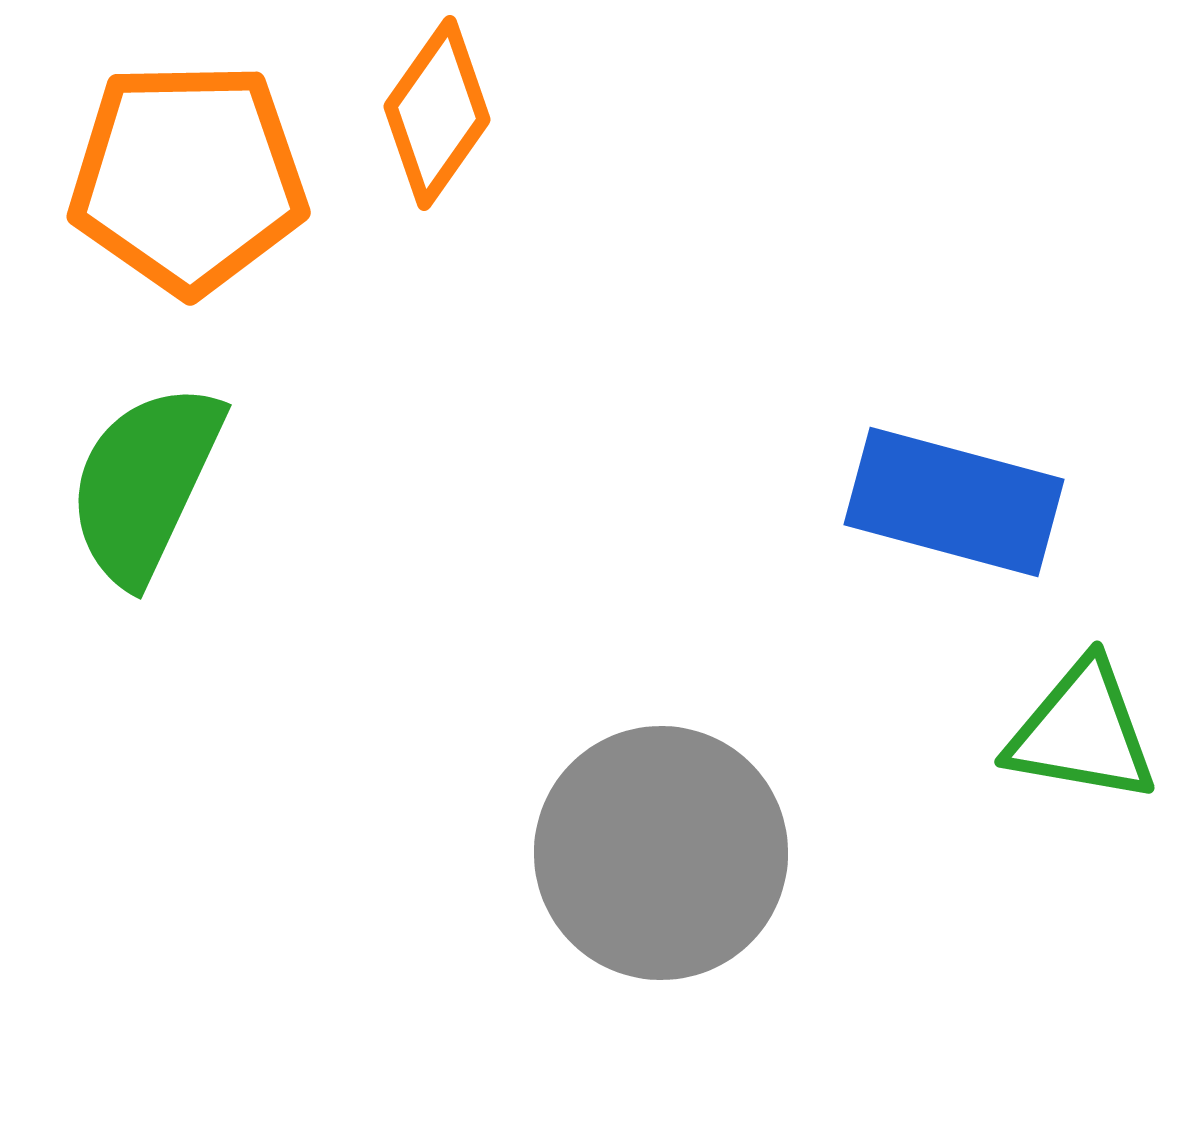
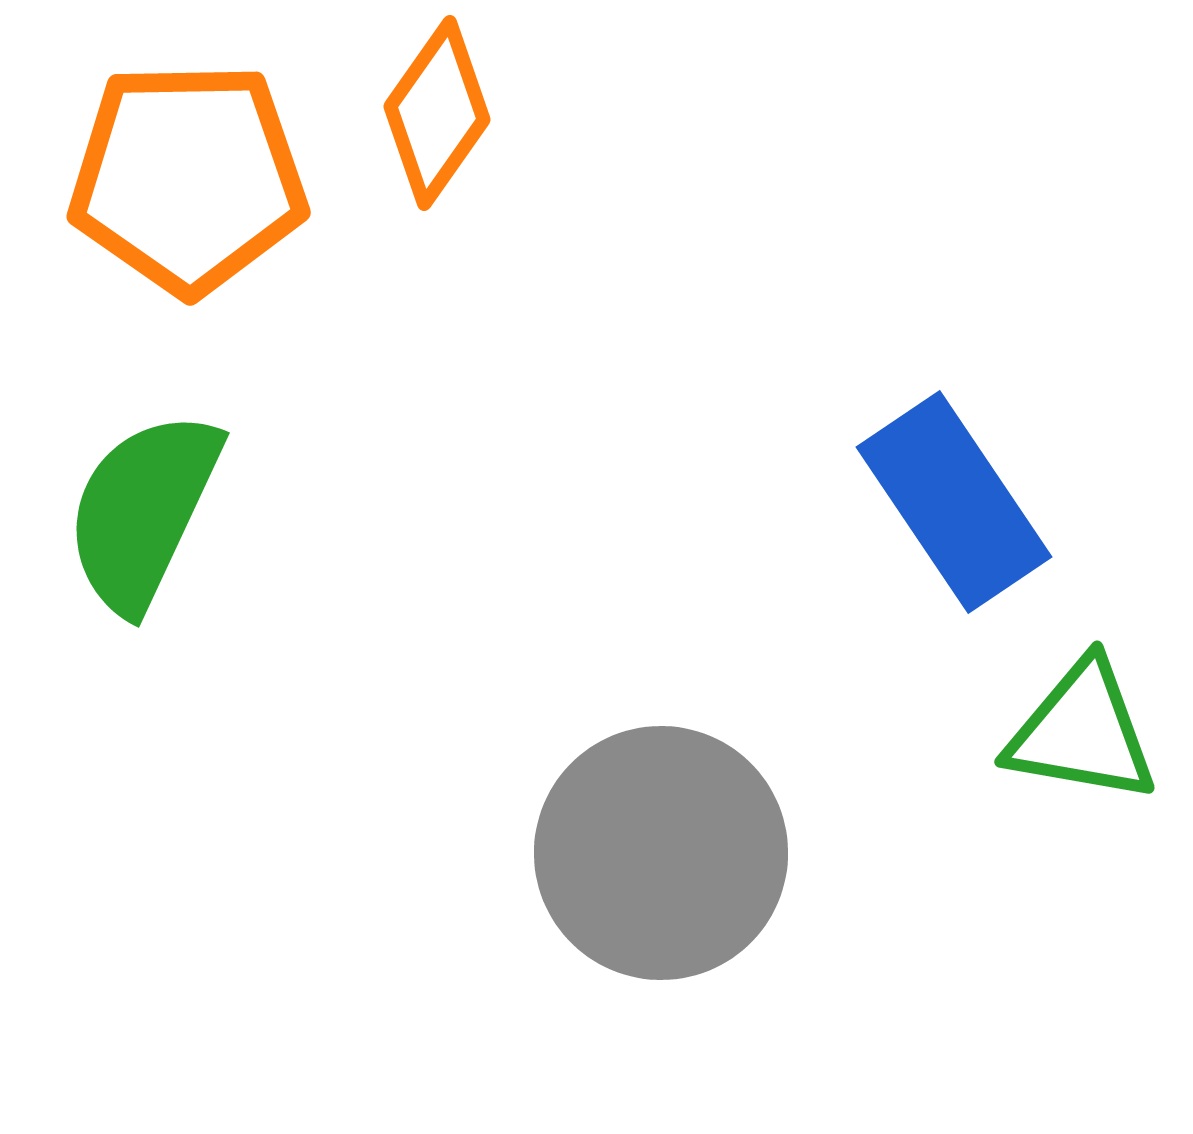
green semicircle: moved 2 px left, 28 px down
blue rectangle: rotated 41 degrees clockwise
